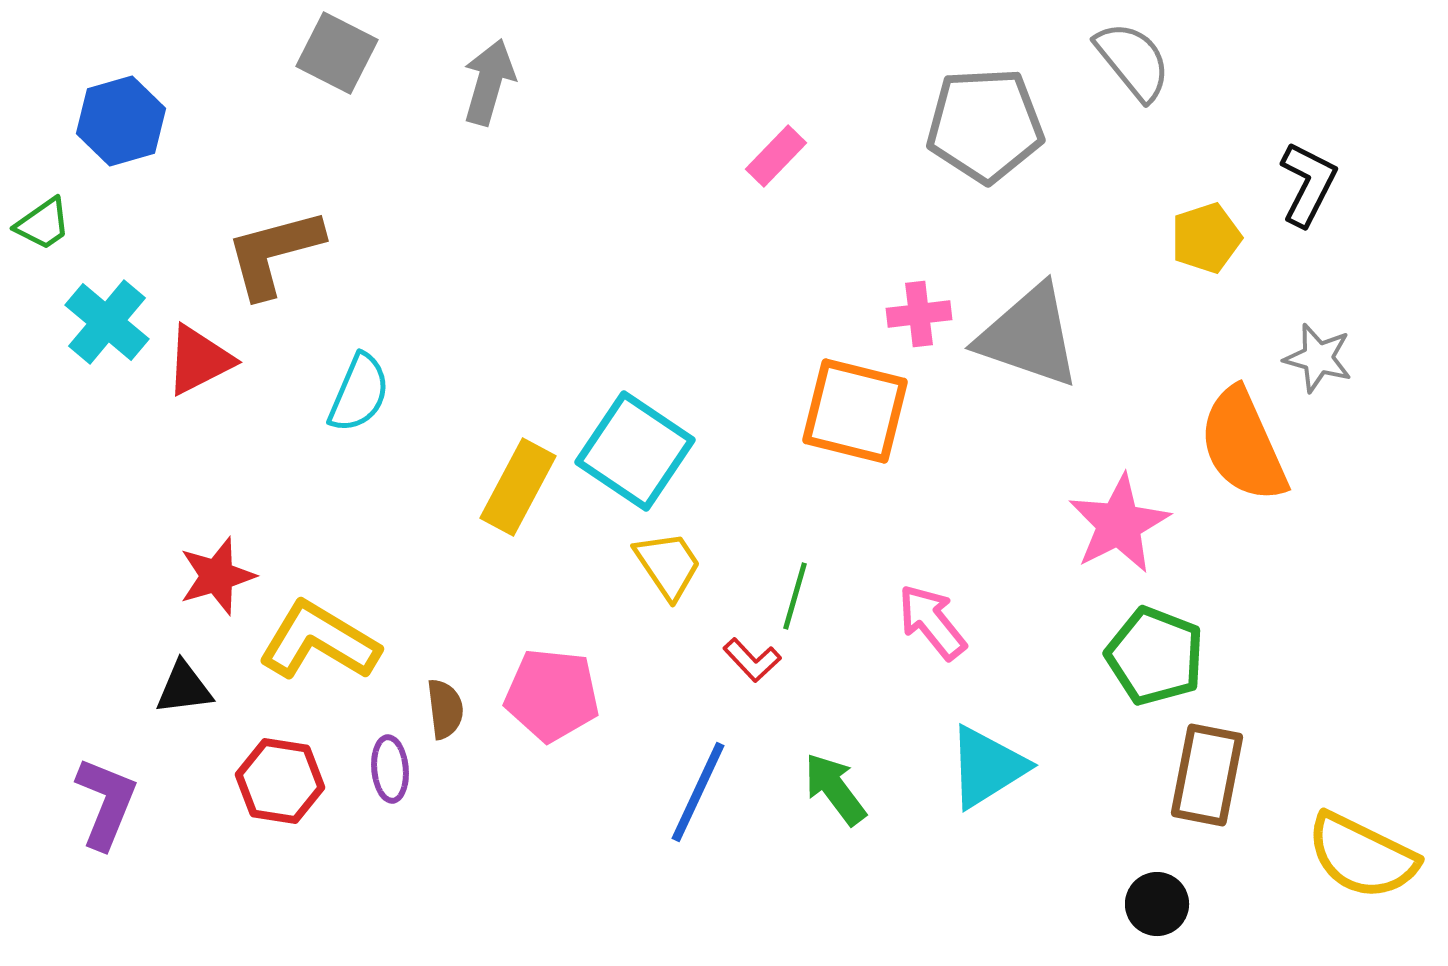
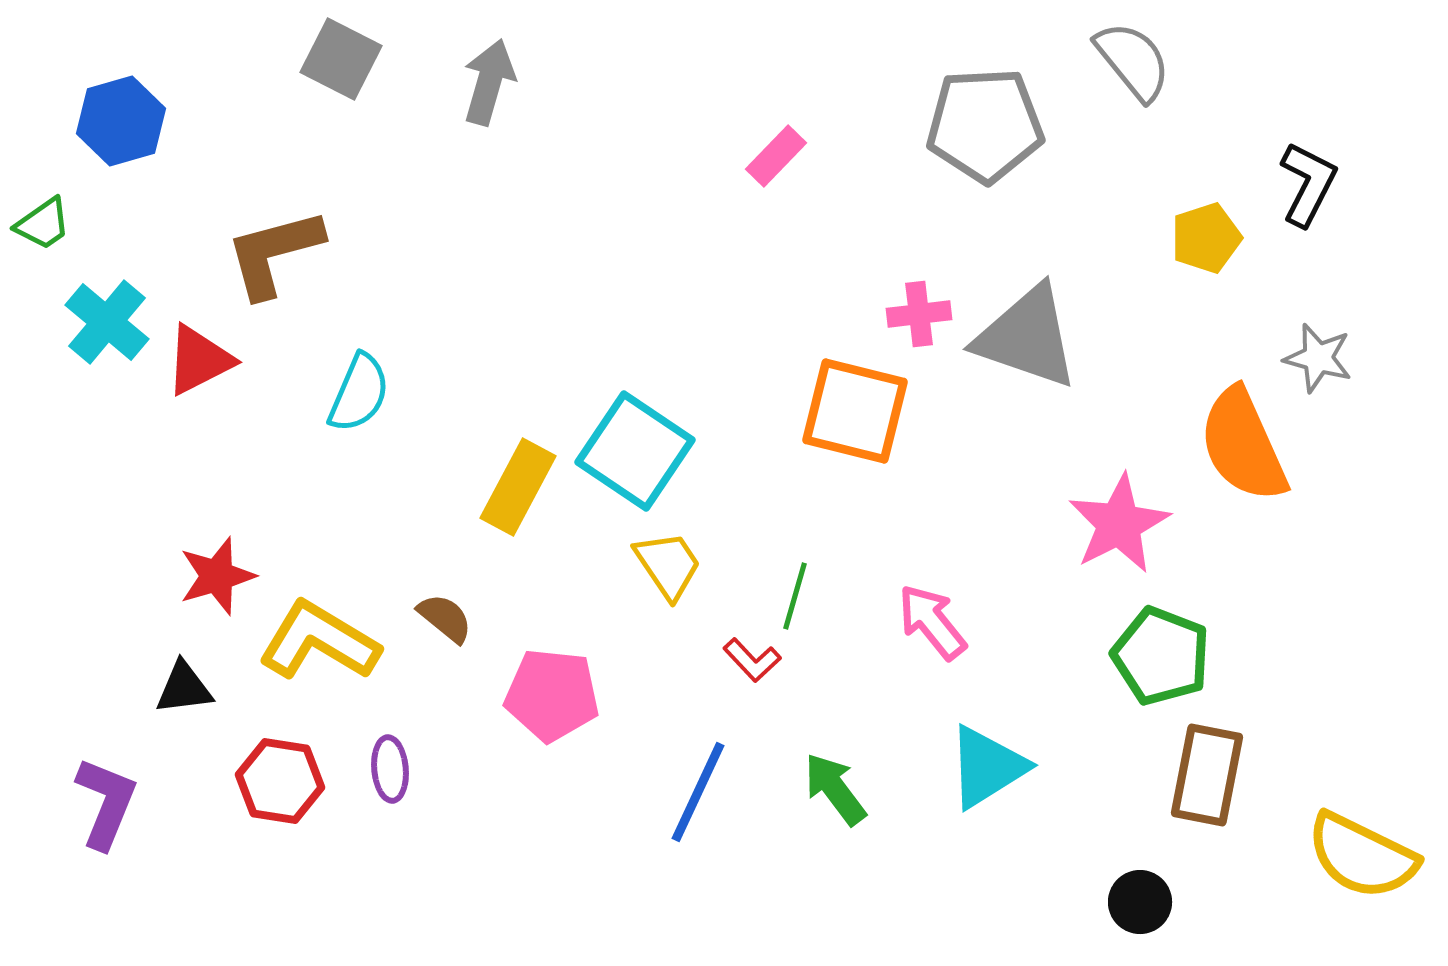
gray square: moved 4 px right, 6 px down
gray triangle: moved 2 px left, 1 px down
green pentagon: moved 6 px right
brown semicircle: moved 91 px up; rotated 44 degrees counterclockwise
black circle: moved 17 px left, 2 px up
